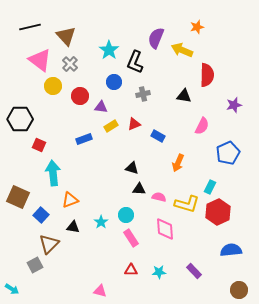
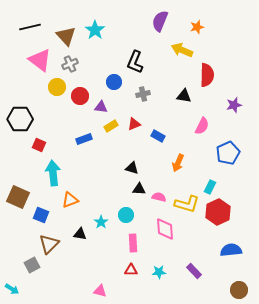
purple semicircle at (156, 38): moved 4 px right, 17 px up
cyan star at (109, 50): moved 14 px left, 20 px up
gray cross at (70, 64): rotated 21 degrees clockwise
yellow circle at (53, 86): moved 4 px right, 1 px down
blue square at (41, 215): rotated 21 degrees counterclockwise
black triangle at (73, 227): moved 7 px right, 7 px down
pink rectangle at (131, 238): moved 2 px right, 5 px down; rotated 30 degrees clockwise
gray square at (35, 265): moved 3 px left
